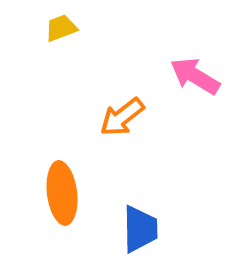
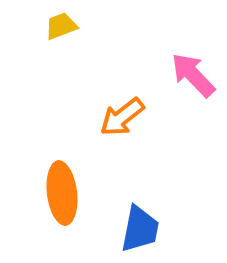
yellow trapezoid: moved 2 px up
pink arrow: moved 2 px left, 1 px up; rotated 15 degrees clockwise
blue trapezoid: rotated 12 degrees clockwise
